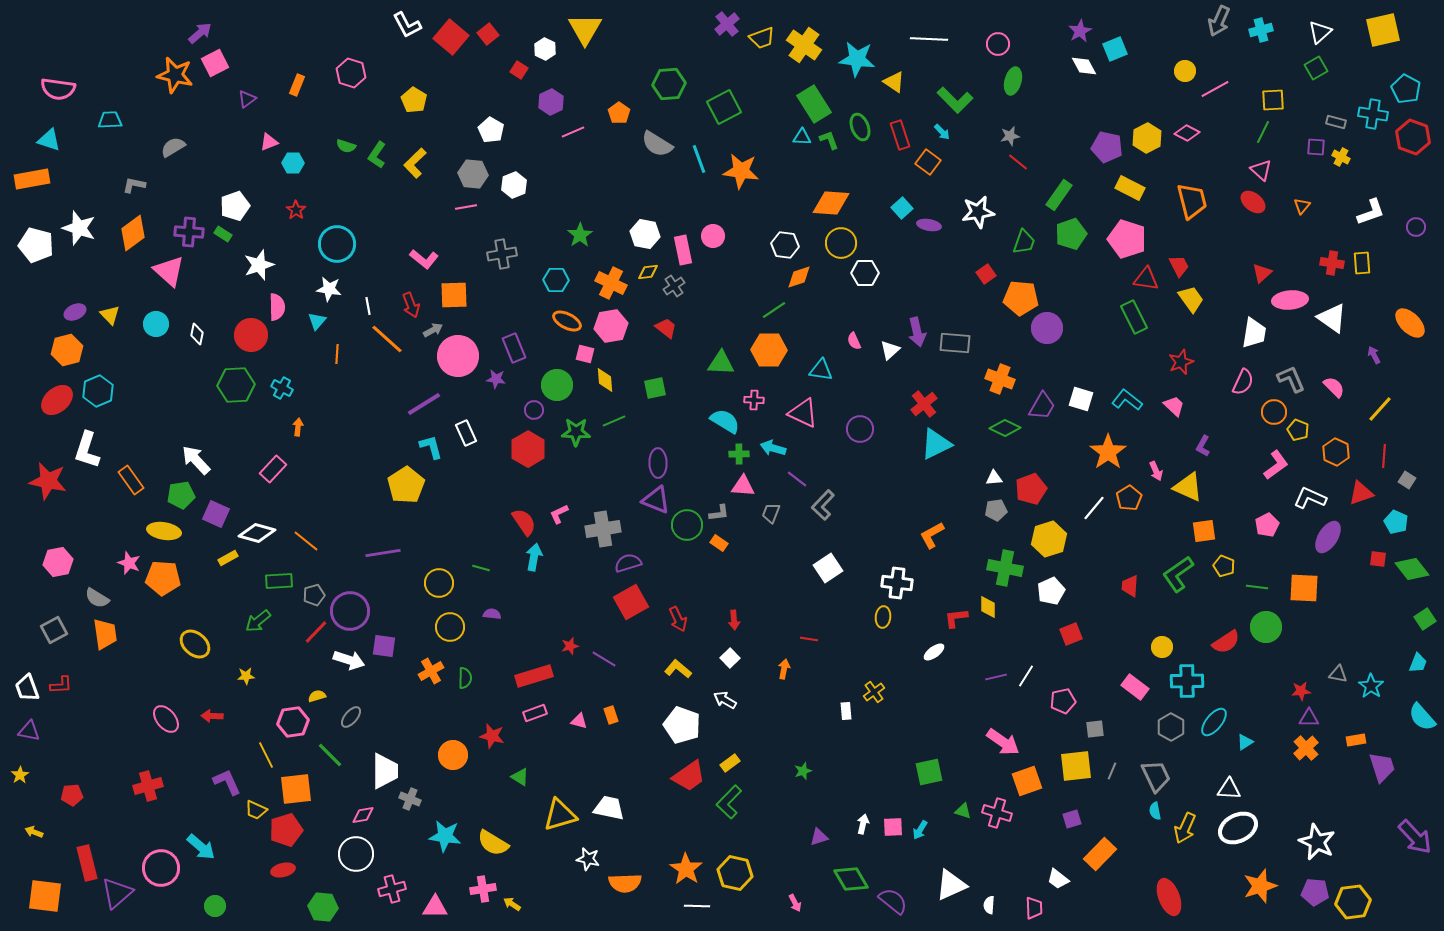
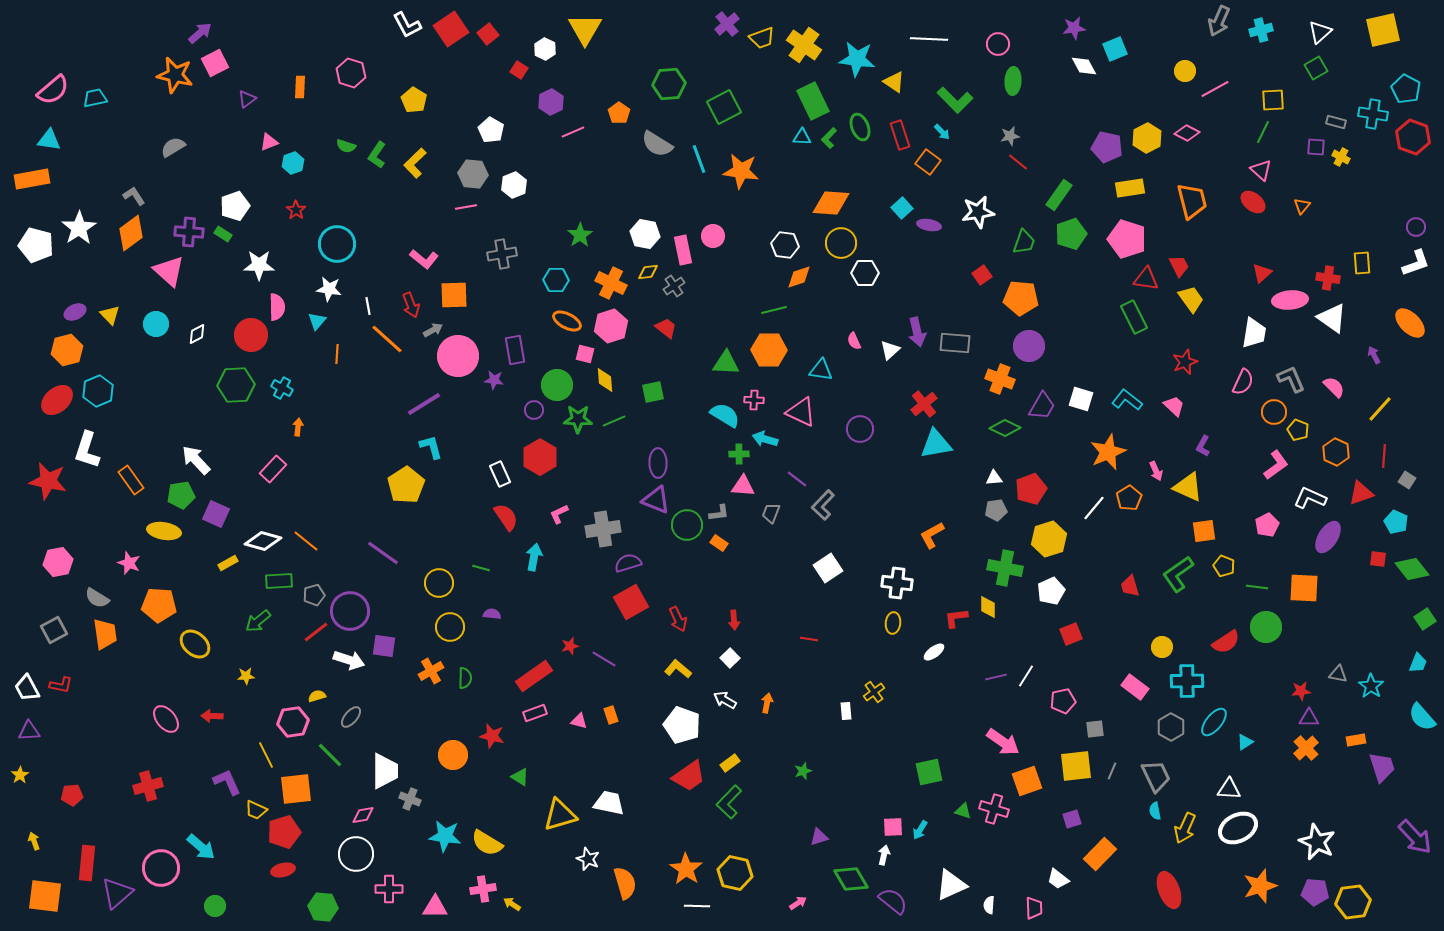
purple star at (1080, 31): moved 6 px left, 3 px up; rotated 20 degrees clockwise
red square at (451, 37): moved 8 px up; rotated 16 degrees clockwise
green ellipse at (1013, 81): rotated 12 degrees counterclockwise
orange rectangle at (297, 85): moved 3 px right, 2 px down; rotated 20 degrees counterclockwise
pink semicircle at (58, 89): moved 5 px left, 1 px down; rotated 48 degrees counterclockwise
green rectangle at (814, 104): moved 1 px left, 3 px up; rotated 6 degrees clockwise
cyan trapezoid at (110, 120): moved 15 px left, 22 px up; rotated 10 degrees counterclockwise
cyan triangle at (49, 140): rotated 10 degrees counterclockwise
green L-shape at (829, 140): moved 2 px up; rotated 115 degrees counterclockwise
cyan hexagon at (293, 163): rotated 20 degrees counterclockwise
gray L-shape at (134, 185): moved 11 px down; rotated 45 degrees clockwise
yellow rectangle at (1130, 188): rotated 36 degrees counterclockwise
white L-shape at (1371, 212): moved 45 px right, 51 px down
white star at (79, 228): rotated 20 degrees clockwise
orange diamond at (133, 233): moved 2 px left
red cross at (1332, 263): moved 4 px left, 15 px down
white star at (259, 265): rotated 20 degrees clockwise
red square at (986, 274): moved 4 px left, 1 px down
green line at (774, 310): rotated 20 degrees clockwise
pink hexagon at (611, 326): rotated 8 degrees counterclockwise
purple circle at (1047, 328): moved 18 px left, 18 px down
white diamond at (197, 334): rotated 50 degrees clockwise
purple rectangle at (514, 348): moved 1 px right, 2 px down; rotated 12 degrees clockwise
red star at (1181, 362): moved 4 px right
green triangle at (721, 363): moved 5 px right
purple star at (496, 379): moved 2 px left, 1 px down
green square at (655, 388): moved 2 px left, 4 px down
pink triangle at (803, 413): moved 2 px left, 1 px up
cyan semicircle at (725, 421): moved 6 px up
green star at (576, 432): moved 2 px right, 13 px up
white rectangle at (466, 433): moved 34 px right, 41 px down
cyan triangle at (936, 444): rotated 16 degrees clockwise
cyan arrow at (773, 448): moved 8 px left, 9 px up
red hexagon at (528, 449): moved 12 px right, 8 px down
orange star at (1108, 452): rotated 12 degrees clockwise
red semicircle at (524, 522): moved 18 px left, 5 px up
white diamond at (257, 533): moved 6 px right, 8 px down
purple line at (383, 553): rotated 44 degrees clockwise
yellow rectangle at (228, 558): moved 5 px down
orange pentagon at (163, 578): moved 4 px left, 27 px down
red trapezoid at (1130, 586): rotated 20 degrees counterclockwise
yellow ellipse at (883, 617): moved 10 px right, 6 px down
red line at (316, 632): rotated 8 degrees clockwise
orange arrow at (784, 669): moved 17 px left, 34 px down
red rectangle at (534, 676): rotated 18 degrees counterclockwise
red L-shape at (61, 685): rotated 15 degrees clockwise
white trapezoid at (27, 688): rotated 8 degrees counterclockwise
purple triangle at (29, 731): rotated 15 degrees counterclockwise
white trapezoid at (609, 808): moved 5 px up
pink cross at (997, 813): moved 3 px left, 4 px up
white arrow at (863, 824): moved 21 px right, 31 px down
red pentagon at (286, 830): moved 2 px left, 2 px down
yellow arrow at (34, 832): moved 9 px down; rotated 48 degrees clockwise
yellow semicircle at (493, 843): moved 6 px left
white star at (588, 859): rotated 10 degrees clockwise
red rectangle at (87, 863): rotated 20 degrees clockwise
orange semicircle at (625, 883): rotated 104 degrees counterclockwise
pink cross at (392, 889): moved 3 px left; rotated 16 degrees clockwise
red ellipse at (1169, 897): moved 7 px up
pink arrow at (795, 903): moved 3 px right; rotated 96 degrees counterclockwise
